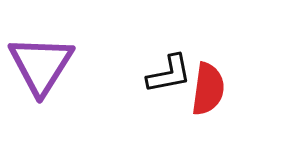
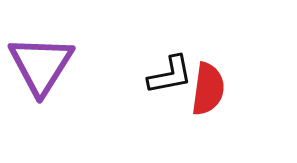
black L-shape: moved 1 px right, 1 px down
